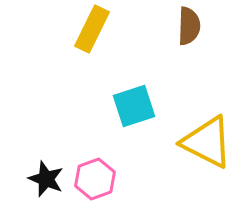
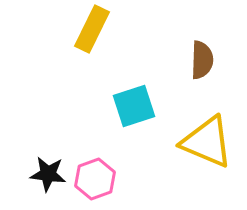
brown semicircle: moved 13 px right, 34 px down
yellow triangle: rotated 4 degrees counterclockwise
black star: moved 2 px right, 5 px up; rotated 15 degrees counterclockwise
